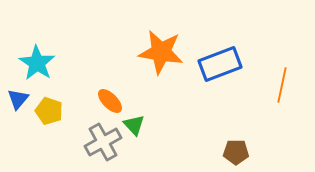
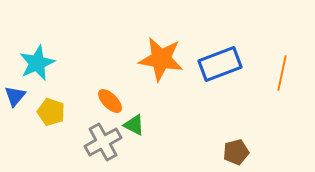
orange star: moved 7 px down
cyan star: rotated 15 degrees clockwise
orange line: moved 12 px up
blue triangle: moved 3 px left, 3 px up
yellow pentagon: moved 2 px right, 1 px down
green triangle: rotated 20 degrees counterclockwise
brown pentagon: rotated 15 degrees counterclockwise
